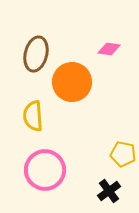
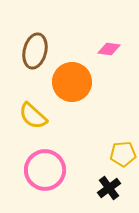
brown ellipse: moved 1 px left, 3 px up
yellow semicircle: rotated 44 degrees counterclockwise
yellow pentagon: rotated 15 degrees counterclockwise
black cross: moved 3 px up
